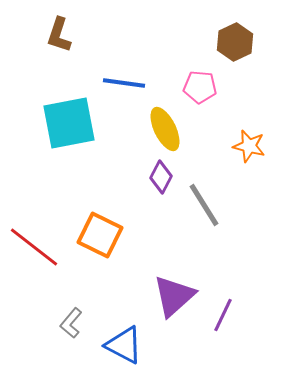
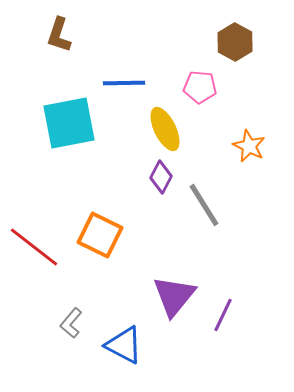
brown hexagon: rotated 6 degrees counterclockwise
blue line: rotated 9 degrees counterclockwise
orange star: rotated 12 degrees clockwise
purple triangle: rotated 9 degrees counterclockwise
